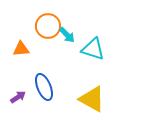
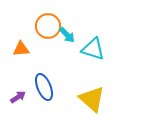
yellow triangle: rotated 12 degrees clockwise
